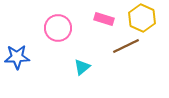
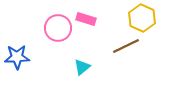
pink rectangle: moved 18 px left
